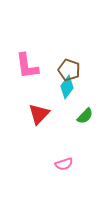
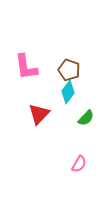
pink L-shape: moved 1 px left, 1 px down
cyan diamond: moved 1 px right, 5 px down
green semicircle: moved 1 px right, 2 px down
pink semicircle: moved 15 px right; rotated 42 degrees counterclockwise
